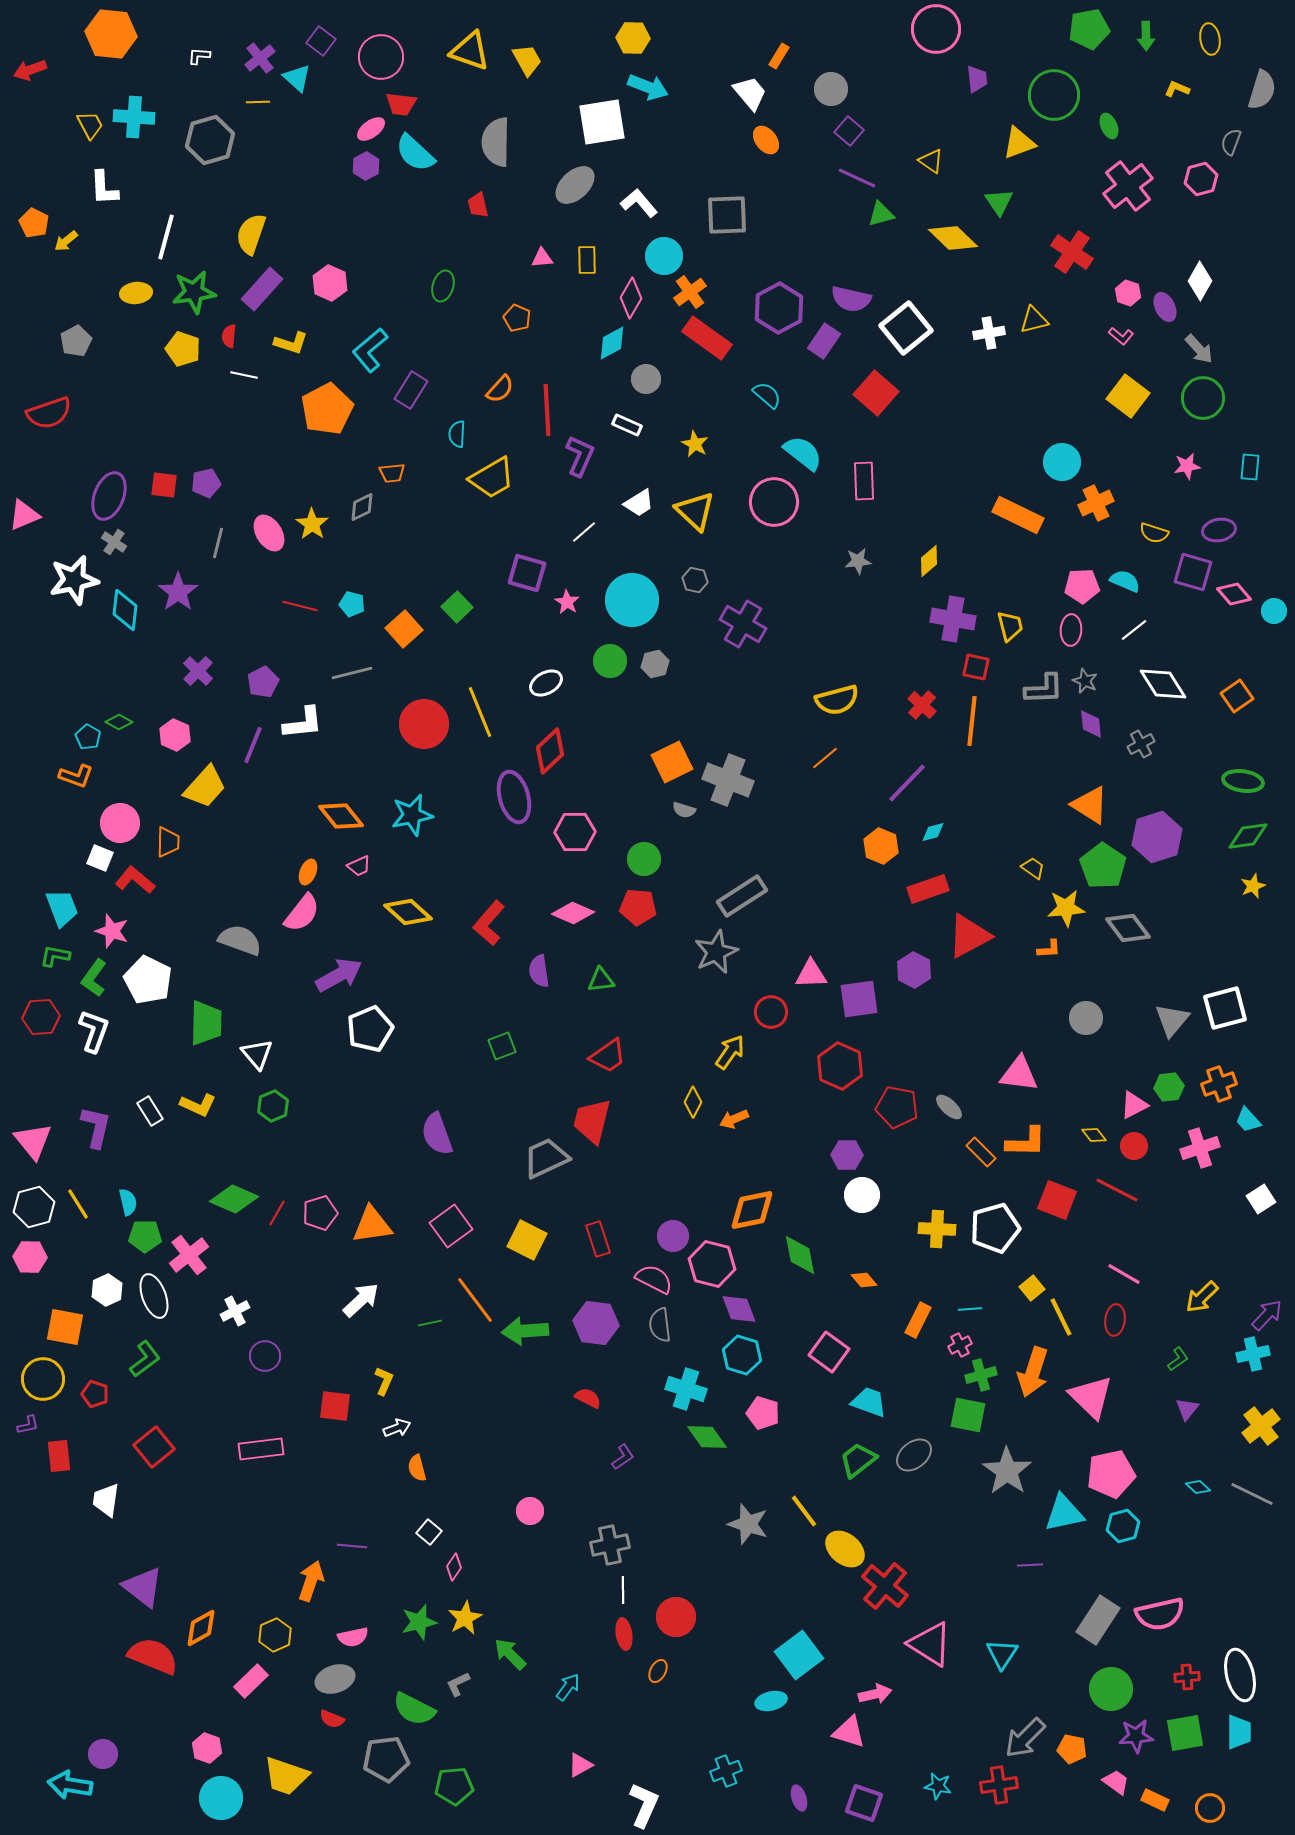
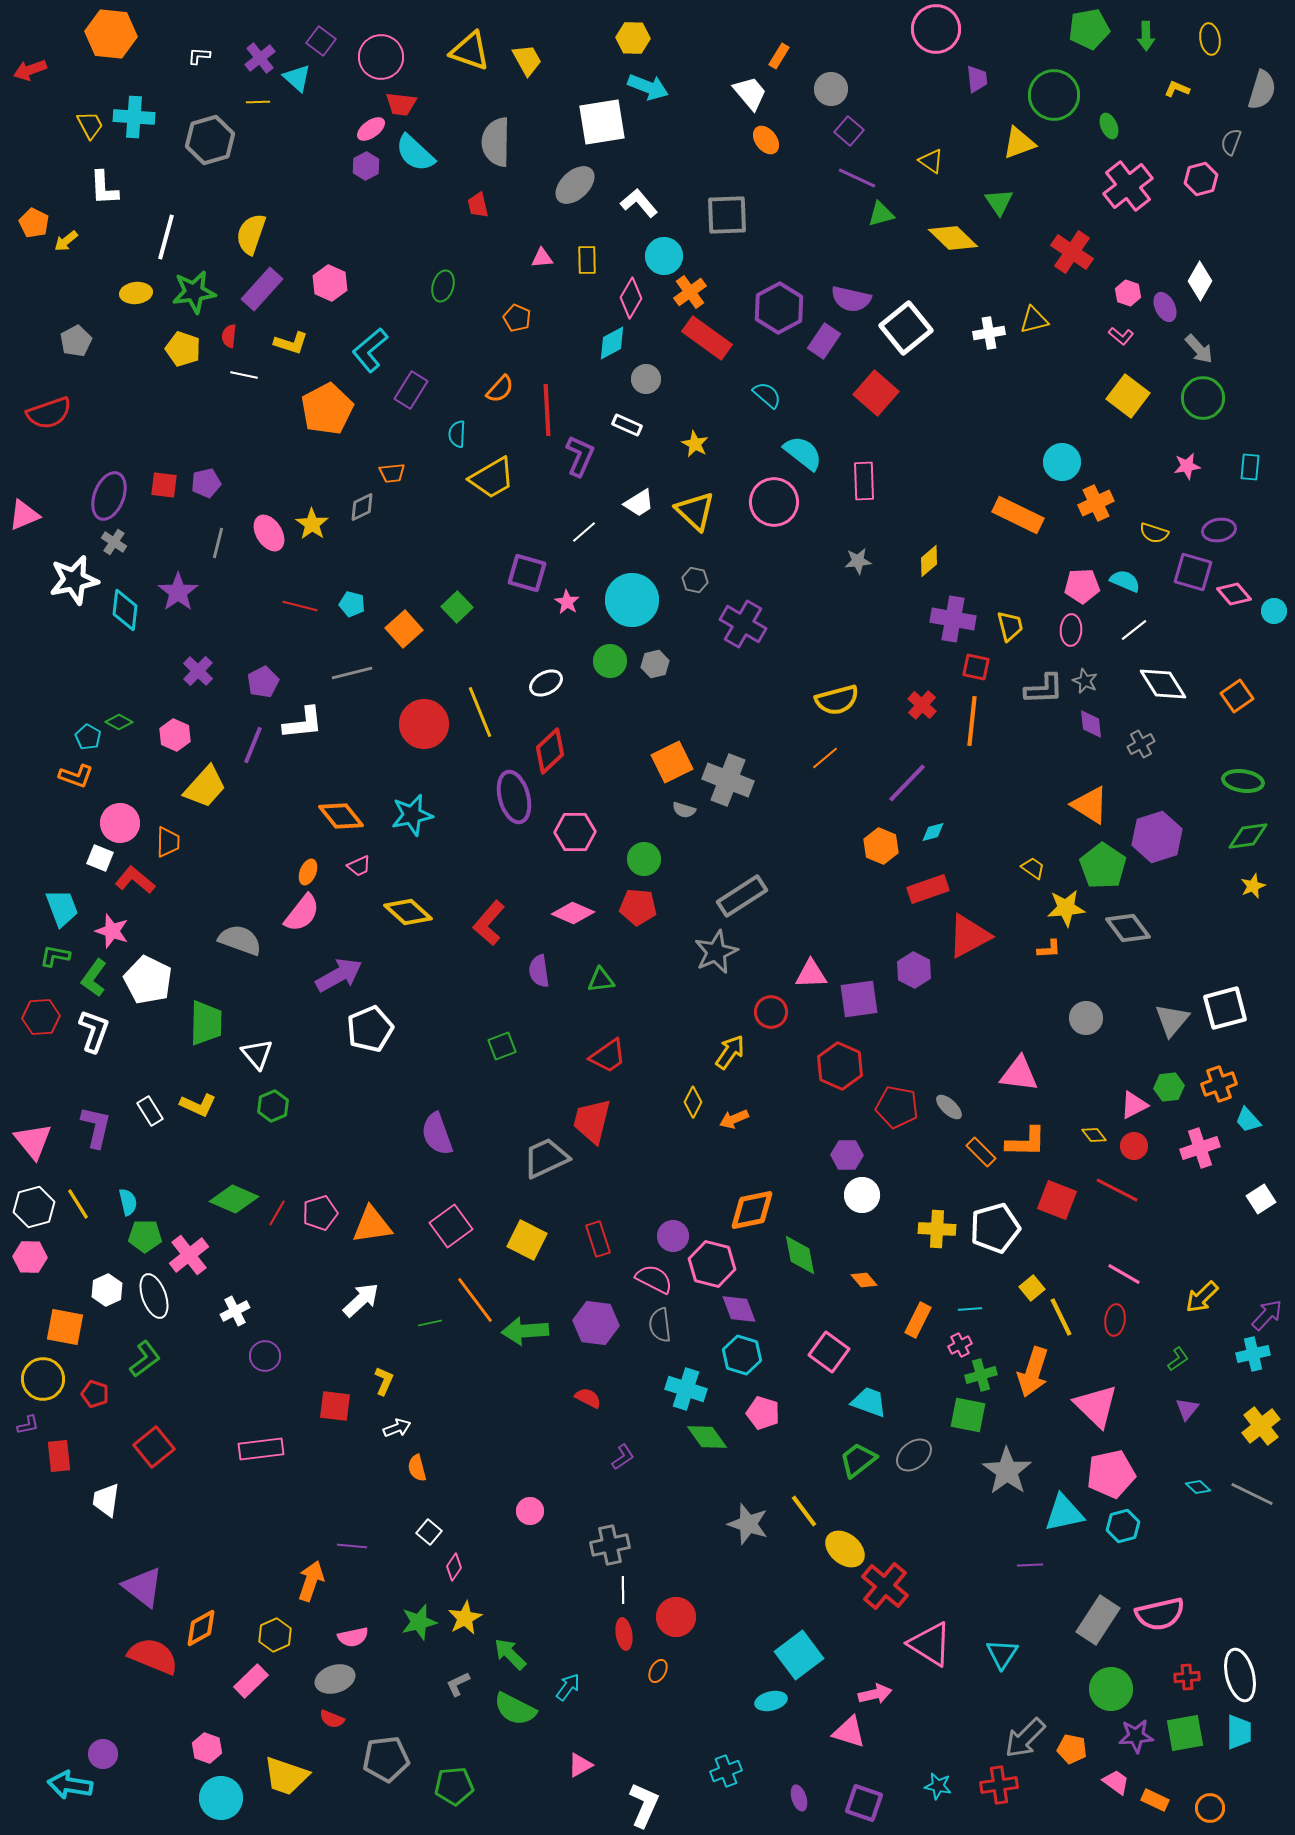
pink triangle at (1091, 1397): moved 5 px right, 9 px down
green semicircle at (414, 1709): moved 101 px right
